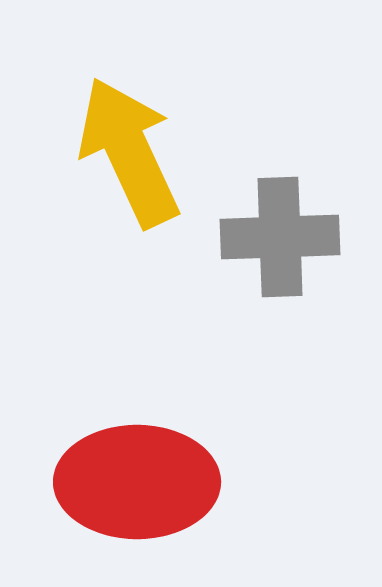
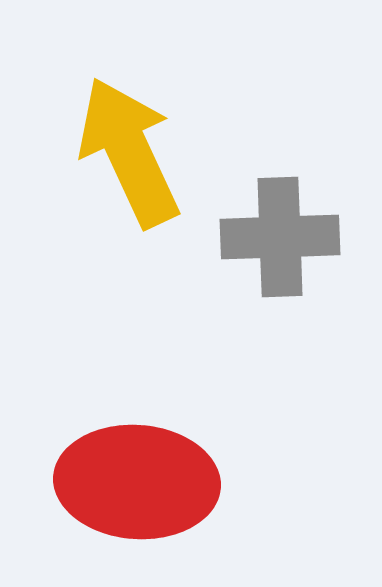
red ellipse: rotated 4 degrees clockwise
